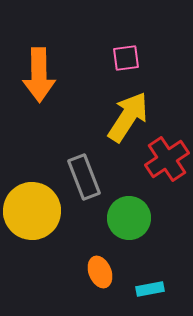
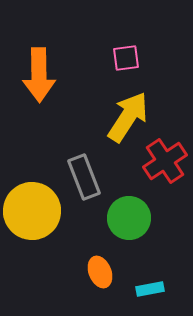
red cross: moved 2 px left, 2 px down
